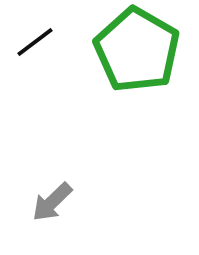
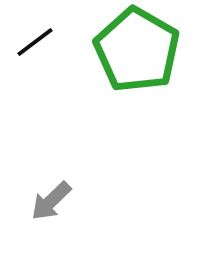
gray arrow: moved 1 px left, 1 px up
